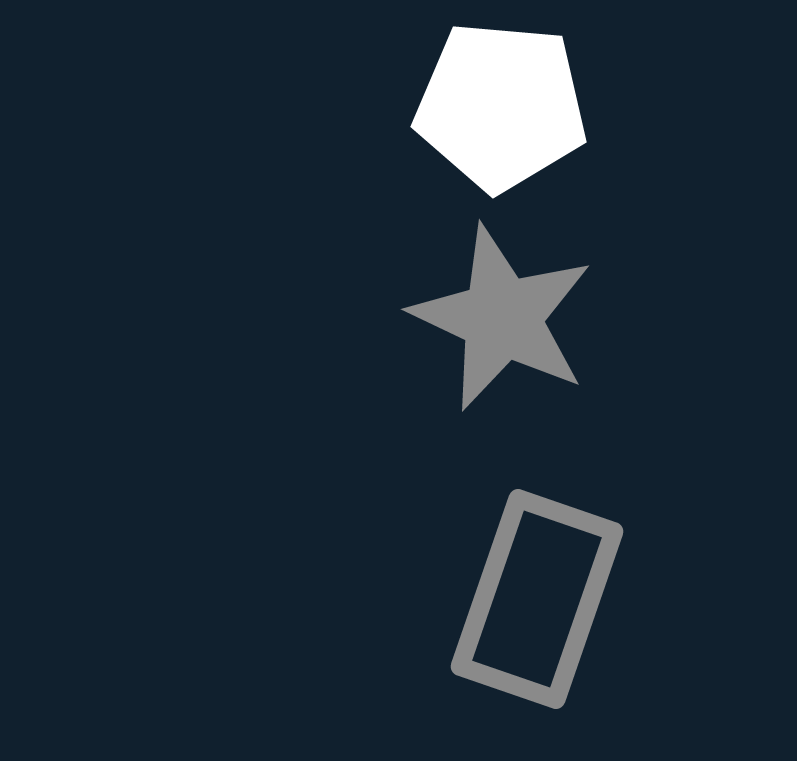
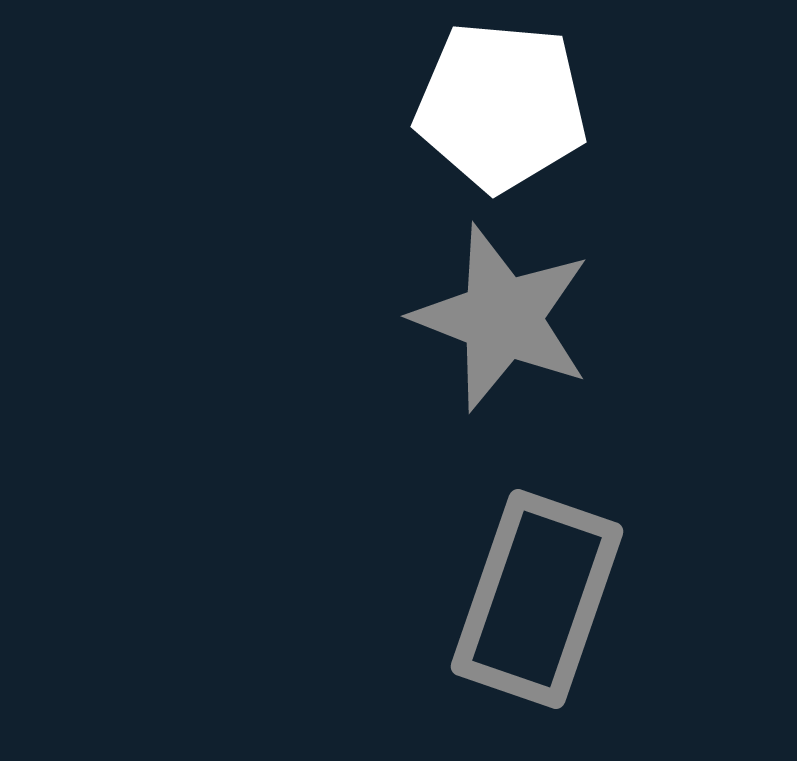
gray star: rotated 4 degrees counterclockwise
